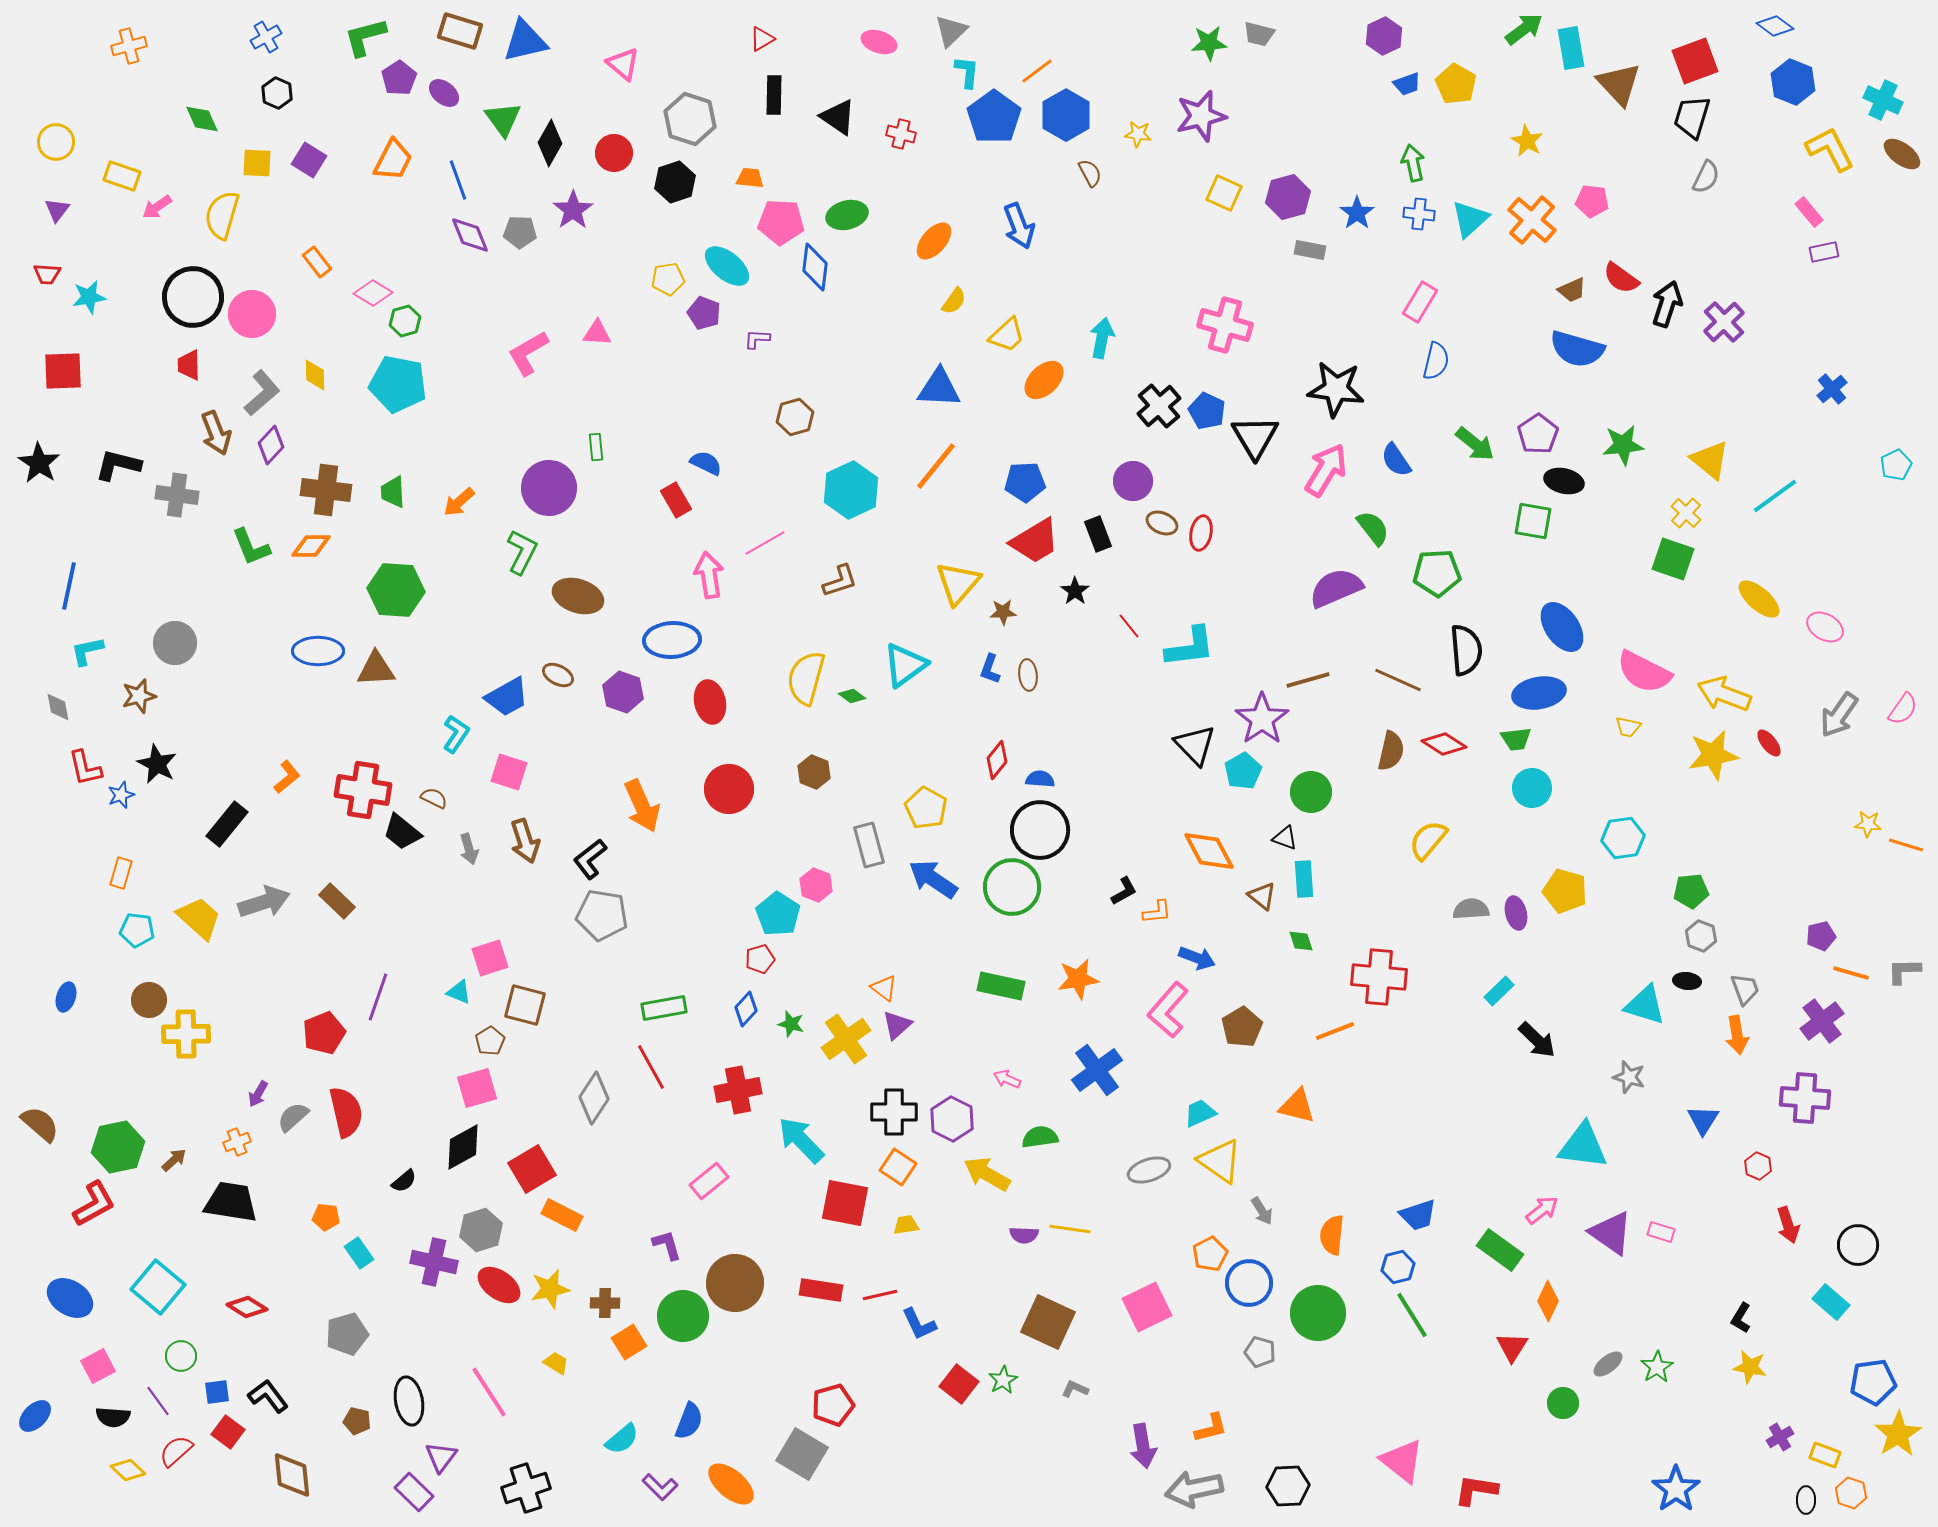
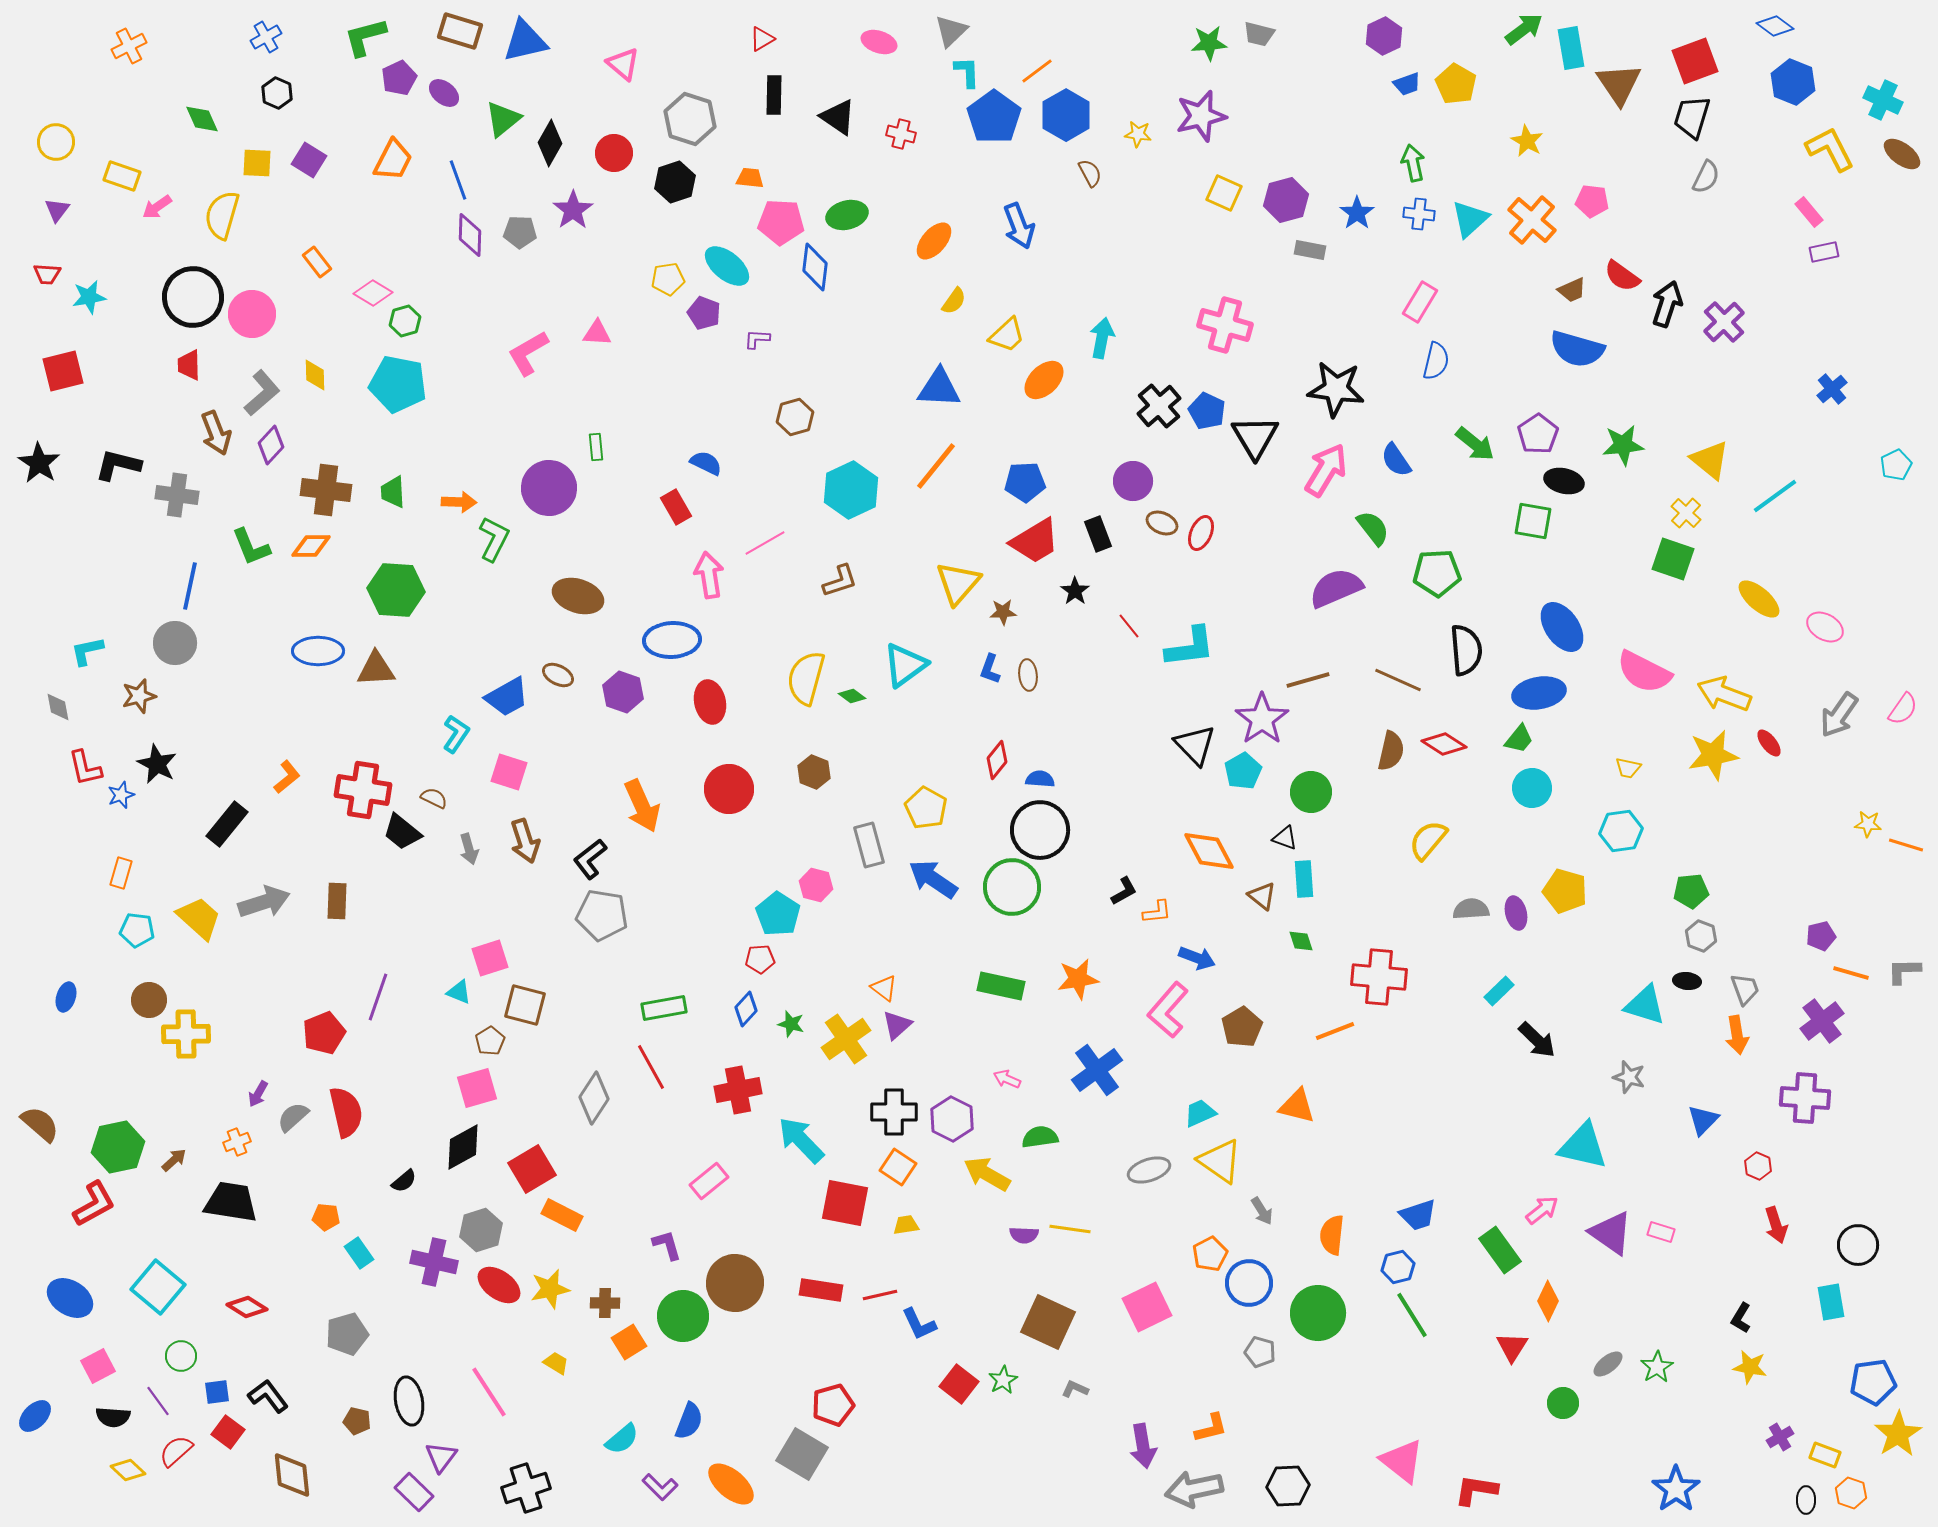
orange cross at (129, 46): rotated 12 degrees counterclockwise
cyan L-shape at (967, 72): rotated 8 degrees counterclockwise
purple pentagon at (399, 78): rotated 8 degrees clockwise
brown triangle at (1619, 84): rotated 9 degrees clockwise
green triangle at (503, 119): rotated 27 degrees clockwise
purple hexagon at (1288, 197): moved 2 px left, 3 px down
purple diamond at (470, 235): rotated 24 degrees clockwise
red semicircle at (1621, 278): moved 1 px right, 2 px up
red square at (63, 371): rotated 12 degrees counterclockwise
red rectangle at (676, 500): moved 7 px down
orange arrow at (459, 502): rotated 136 degrees counterclockwise
red ellipse at (1201, 533): rotated 12 degrees clockwise
green L-shape at (522, 552): moved 28 px left, 13 px up
blue line at (69, 586): moved 121 px right
yellow trapezoid at (1628, 727): moved 41 px down
green trapezoid at (1516, 739): moved 3 px right; rotated 44 degrees counterclockwise
cyan hexagon at (1623, 838): moved 2 px left, 7 px up
pink hexagon at (816, 885): rotated 8 degrees counterclockwise
brown rectangle at (337, 901): rotated 48 degrees clockwise
red pentagon at (760, 959): rotated 12 degrees clockwise
blue triangle at (1703, 1120): rotated 12 degrees clockwise
cyan triangle at (1583, 1146): rotated 6 degrees clockwise
red arrow at (1788, 1225): moved 12 px left
green rectangle at (1500, 1250): rotated 18 degrees clockwise
cyan rectangle at (1831, 1302): rotated 39 degrees clockwise
